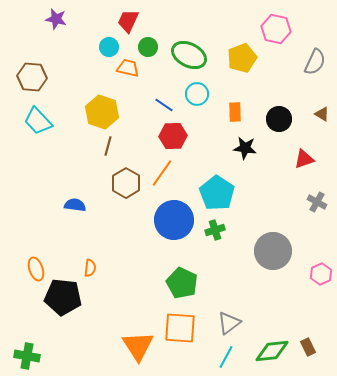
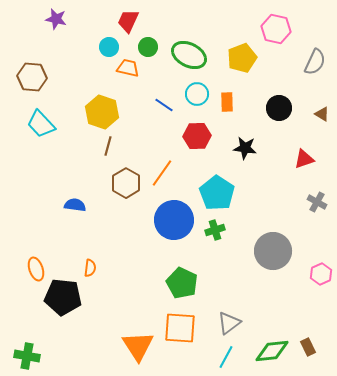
orange rectangle at (235, 112): moved 8 px left, 10 px up
black circle at (279, 119): moved 11 px up
cyan trapezoid at (38, 121): moved 3 px right, 3 px down
red hexagon at (173, 136): moved 24 px right
